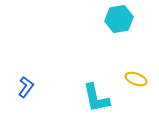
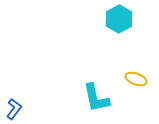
cyan hexagon: rotated 20 degrees counterclockwise
blue L-shape: moved 12 px left, 22 px down
